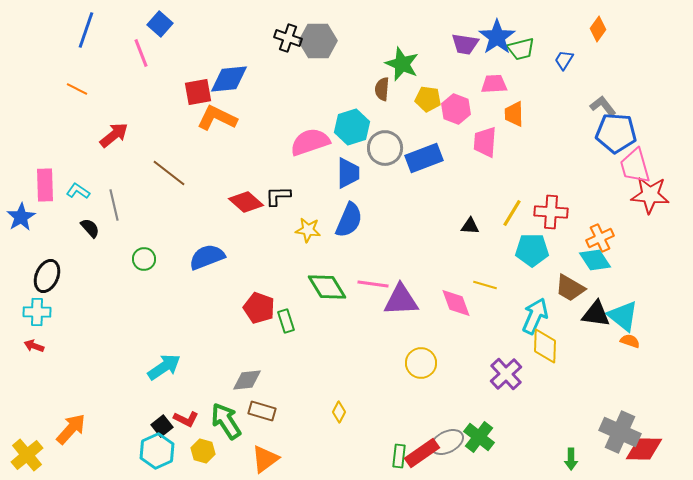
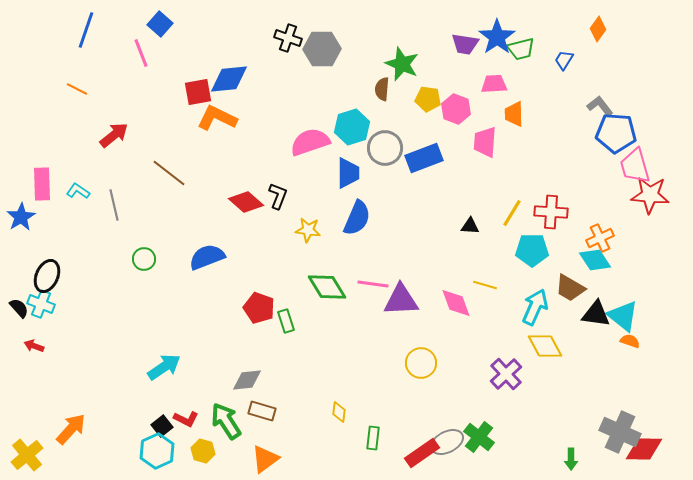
gray hexagon at (318, 41): moved 4 px right, 8 px down
gray L-shape at (603, 106): moved 3 px left
pink rectangle at (45, 185): moved 3 px left, 1 px up
black L-shape at (278, 196): rotated 112 degrees clockwise
blue semicircle at (349, 220): moved 8 px right, 2 px up
black semicircle at (90, 228): moved 71 px left, 80 px down
cyan cross at (37, 312): moved 4 px right, 8 px up; rotated 20 degrees clockwise
cyan arrow at (535, 316): moved 9 px up
yellow diamond at (545, 346): rotated 30 degrees counterclockwise
yellow diamond at (339, 412): rotated 20 degrees counterclockwise
green rectangle at (399, 456): moved 26 px left, 18 px up
